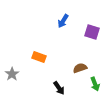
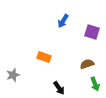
orange rectangle: moved 5 px right
brown semicircle: moved 7 px right, 4 px up
gray star: moved 1 px right, 1 px down; rotated 16 degrees clockwise
